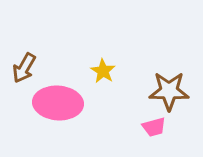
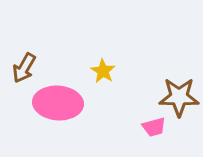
brown star: moved 10 px right, 6 px down
